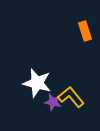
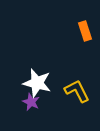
yellow L-shape: moved 6 px right, 6 px up; rotated 12 degrees clockwise
purple star: moved 22 px left; rotated 12 degrees clockwise
